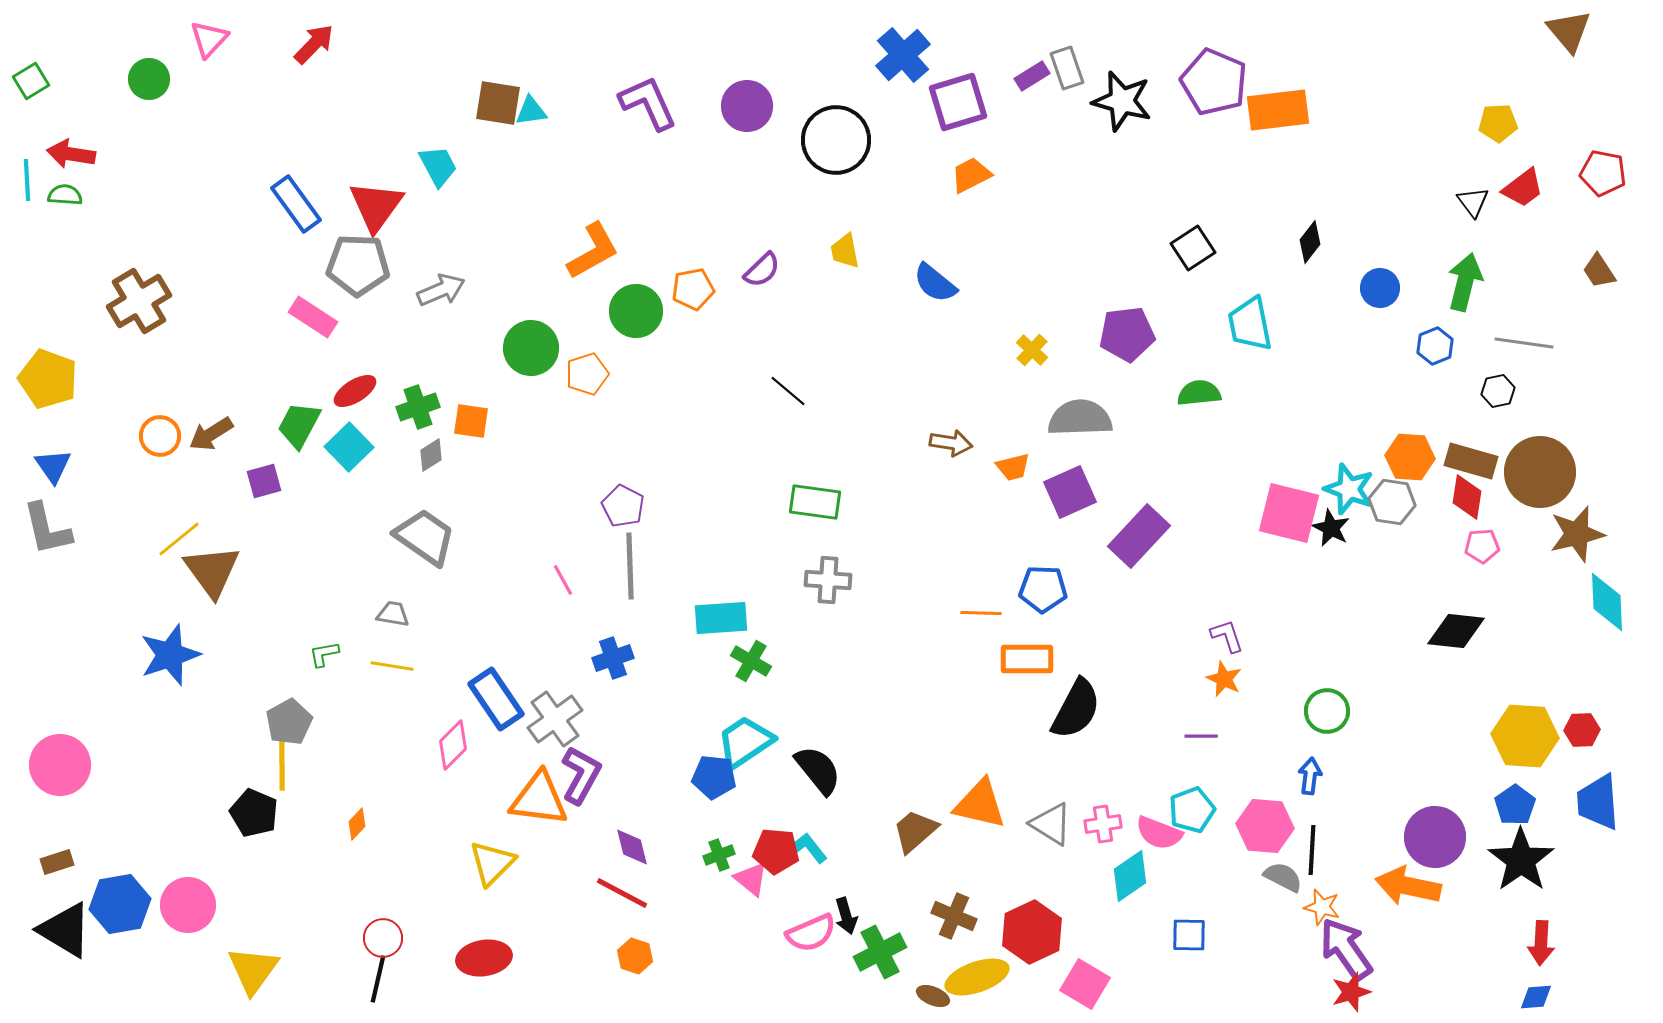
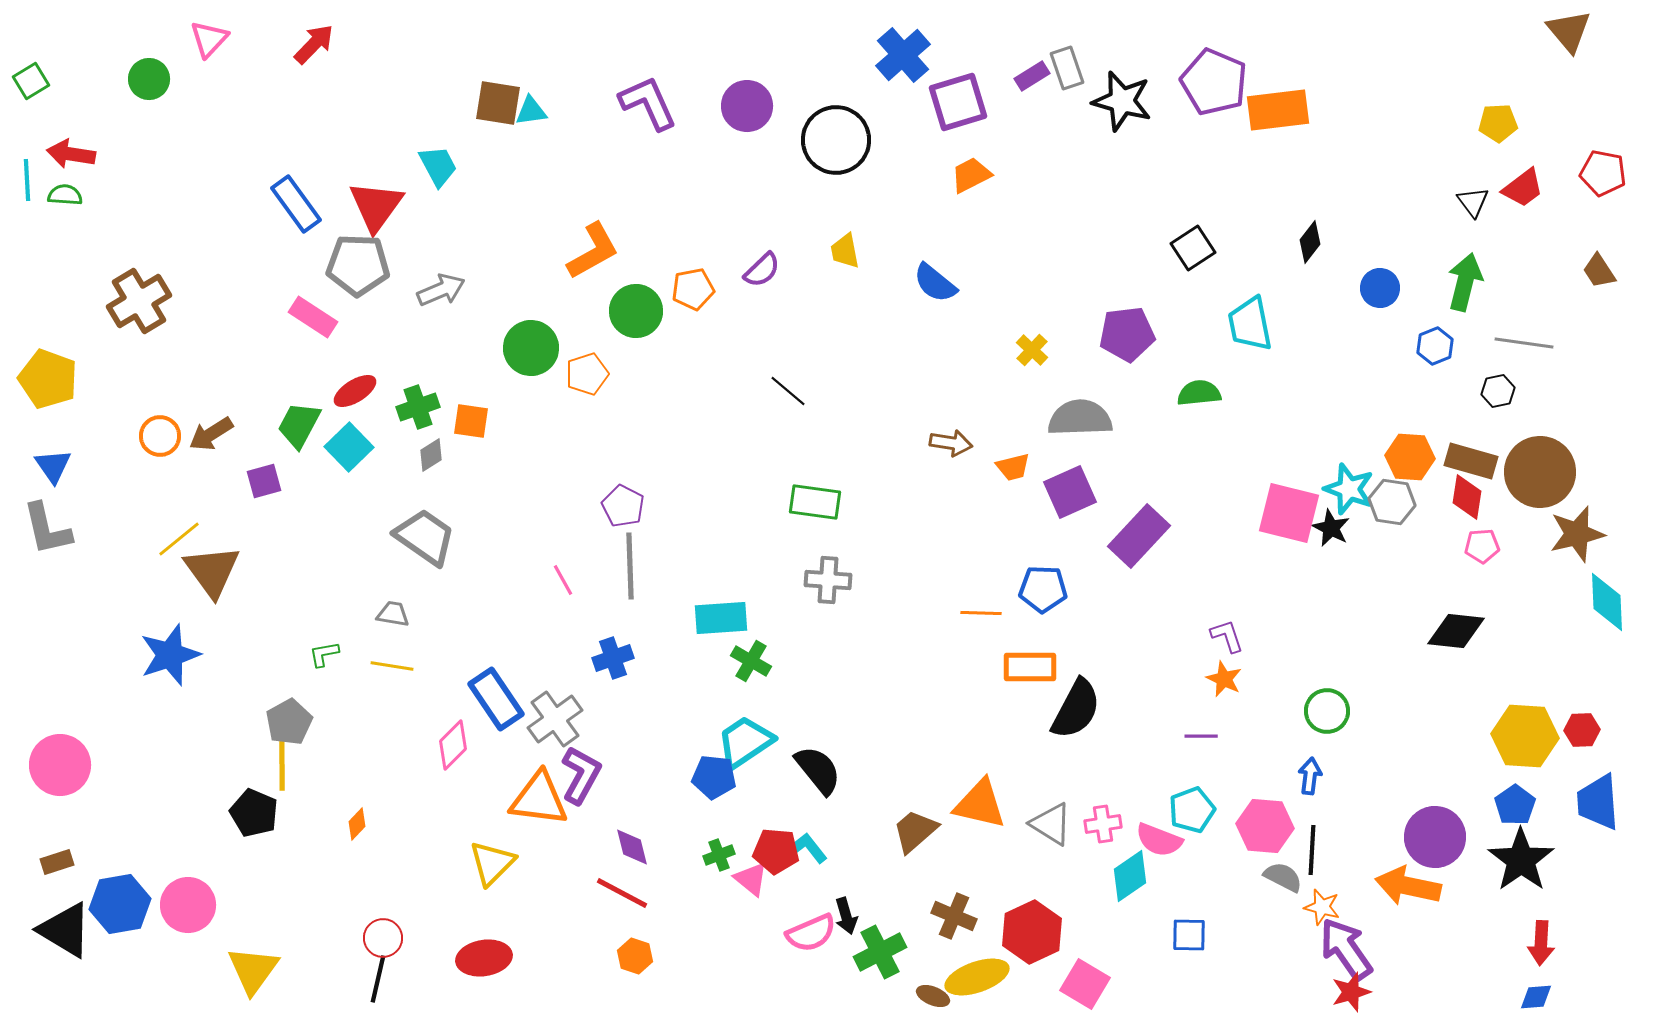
orange rectangle at (1027, 659): moved 3 px right, 8 px down
pink semicircle at (1159, 833): moved 7 px down
